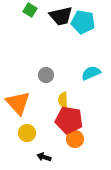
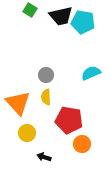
yellow semicircle: moved 17 px left, 3 px up
orange circle: moved 7 px right, 5 px down
